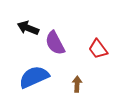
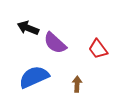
purple semicircle: rotated 20 degrees counterclockwise
